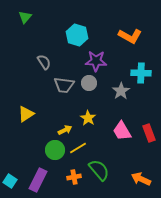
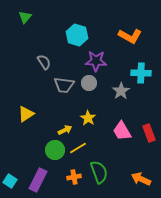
green semicircle: moved 2 px down; rotated 20 degrees clockwise
